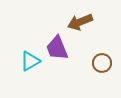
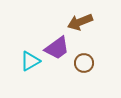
purple trapezoid: rotated 104 degrees counterclockwise
brown circle: moved 18 px left
